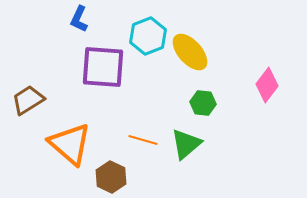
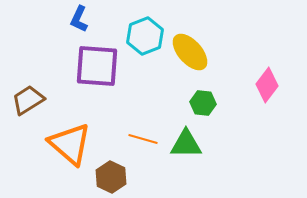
cyan hexagon: moved 3 px left
purple square: moved 6 px left, 1 px up
orange line: moved 1 px up
green triangle: rotated 40 degrees clockwise
